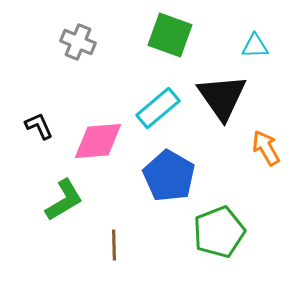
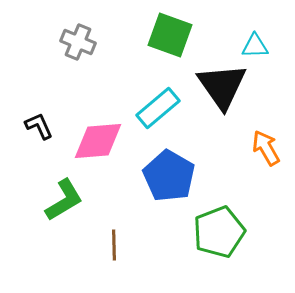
black triangle: moved 11 px up
